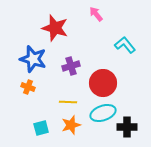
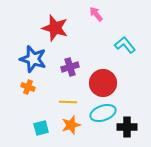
purple cross: moved 1 px left, 1 px down
